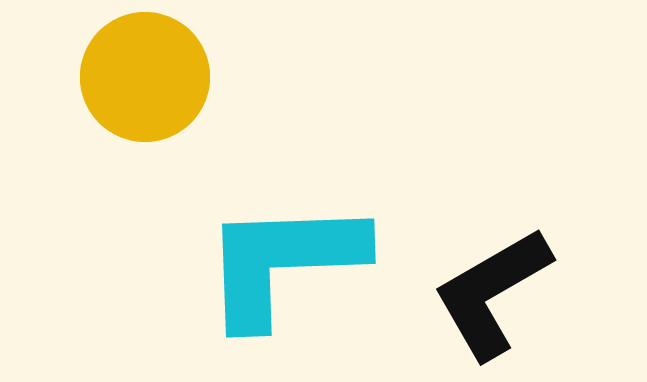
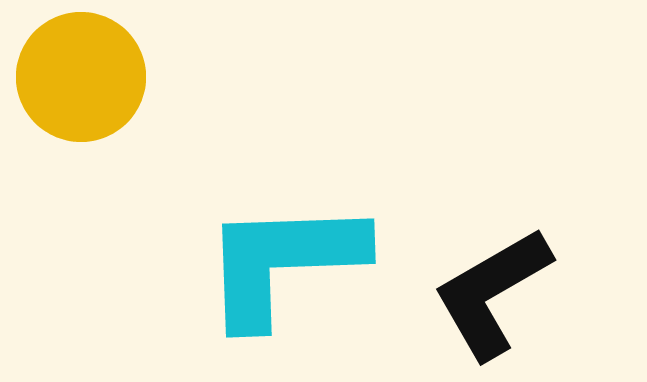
yellow circle: moved 64 px left
